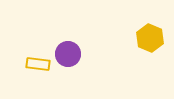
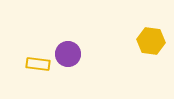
yellow hexagon: moved 1 px right, 3 px down; rotated 16 degrees counterclockwise
